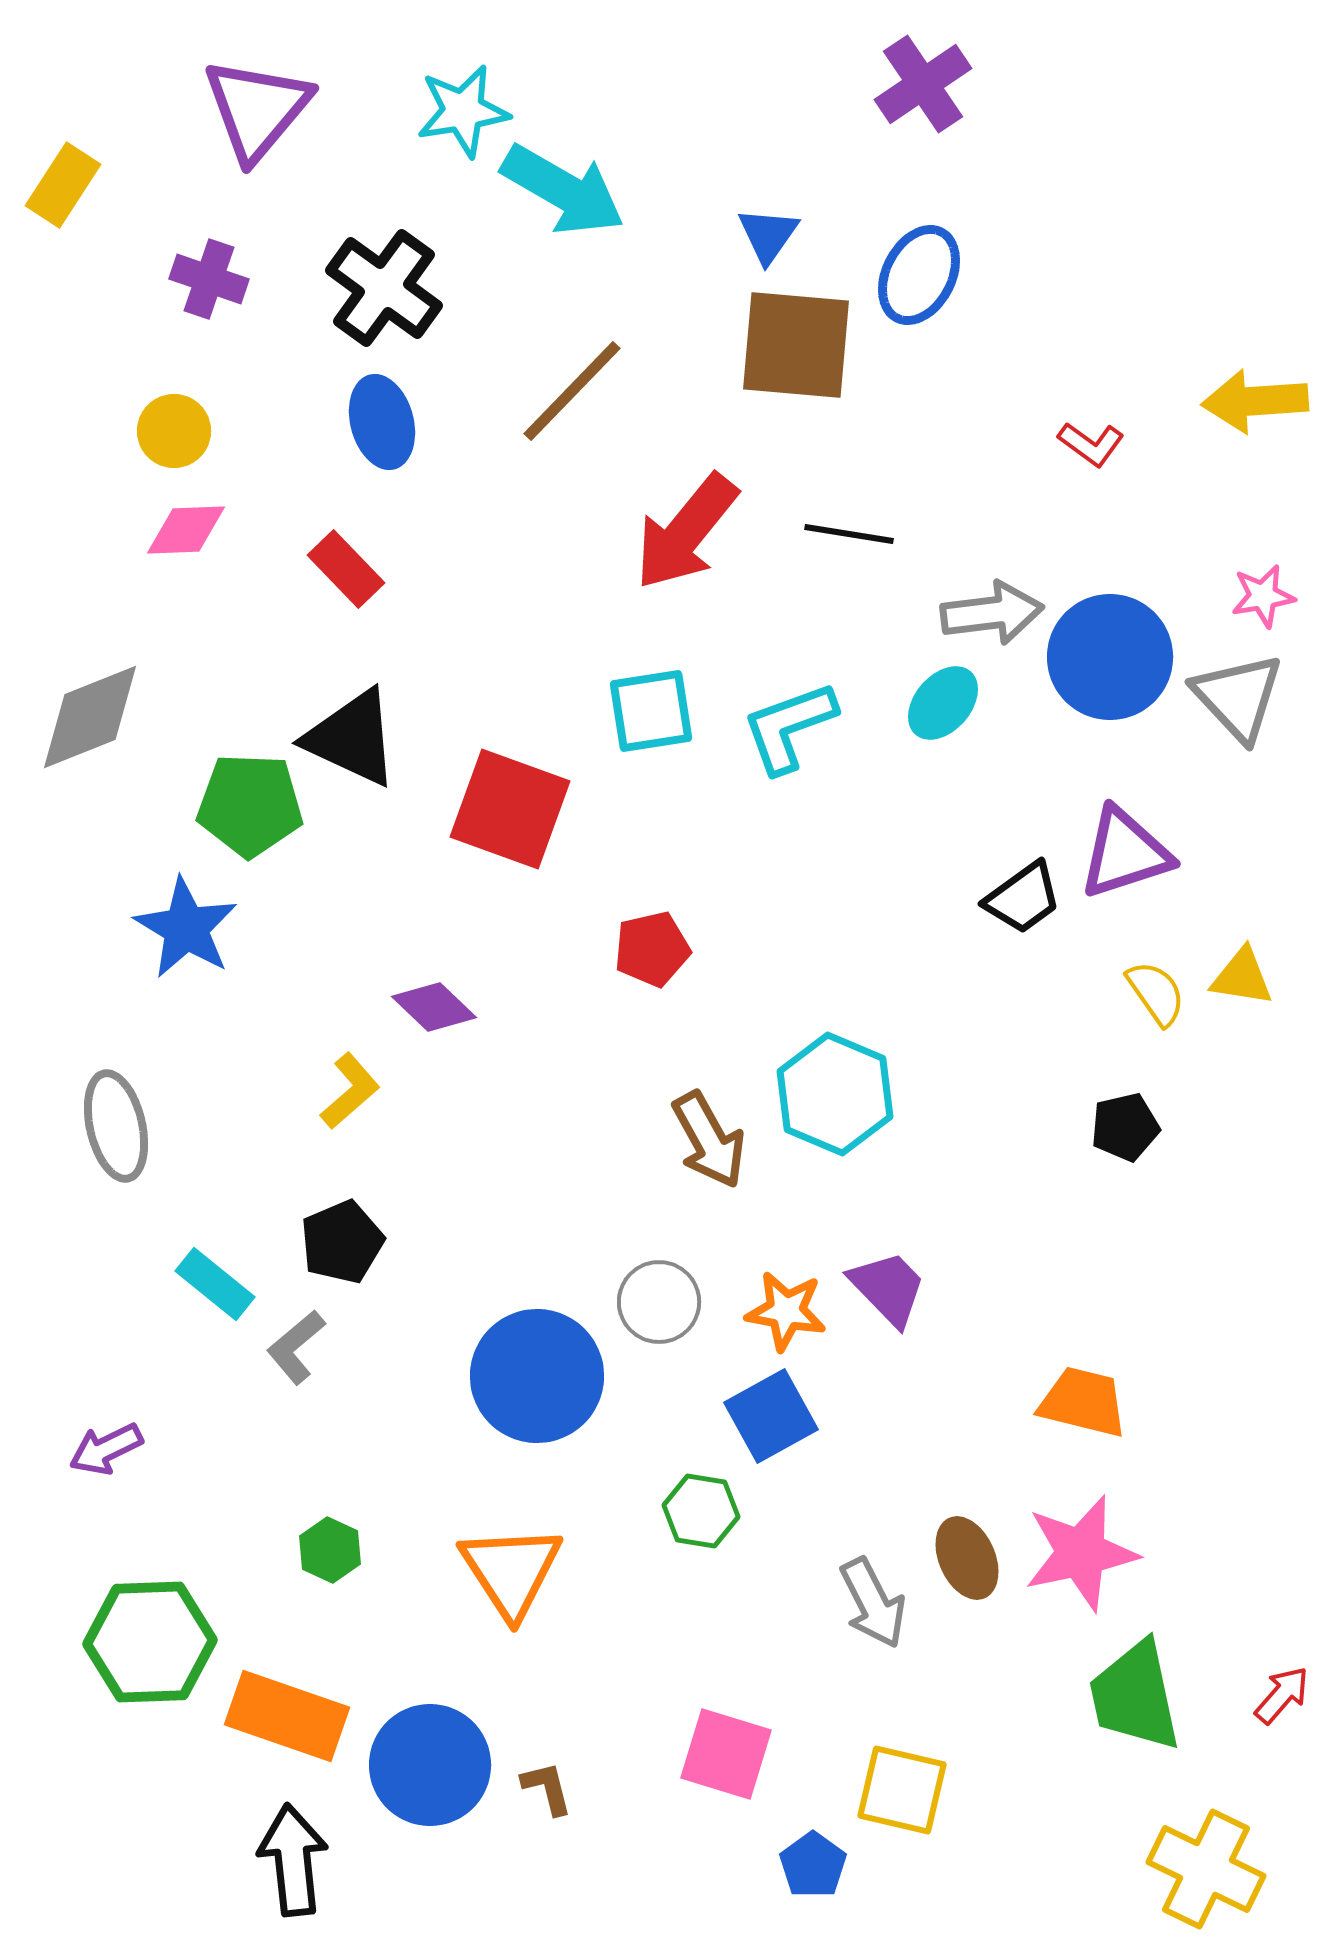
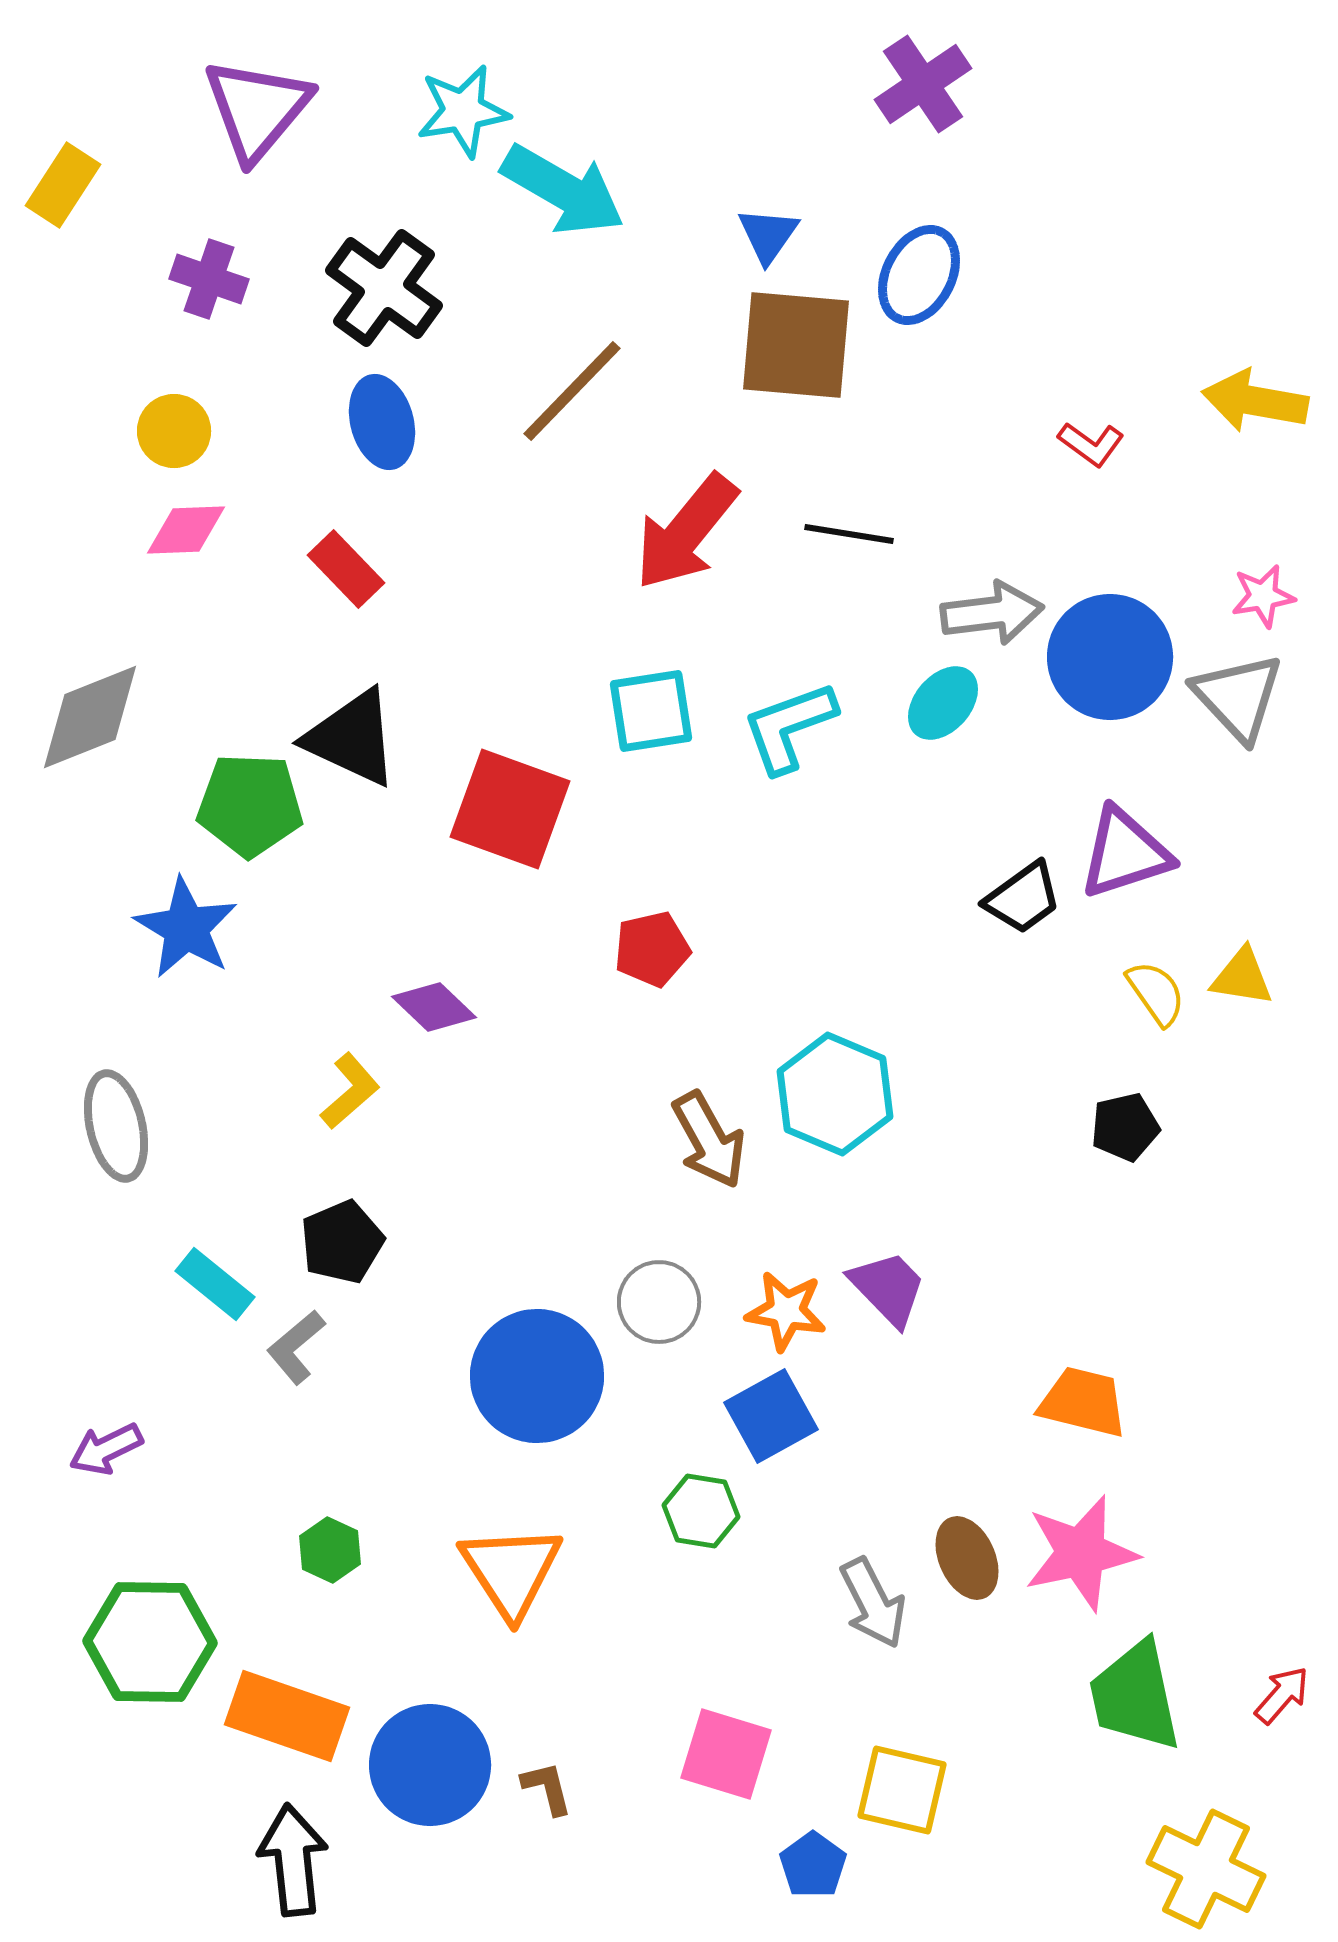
yellow arrow at (1255, 401): rotated 14 degrees clockwise
green hexagon at (150, 1642): rotated 3 degrees clockwise
